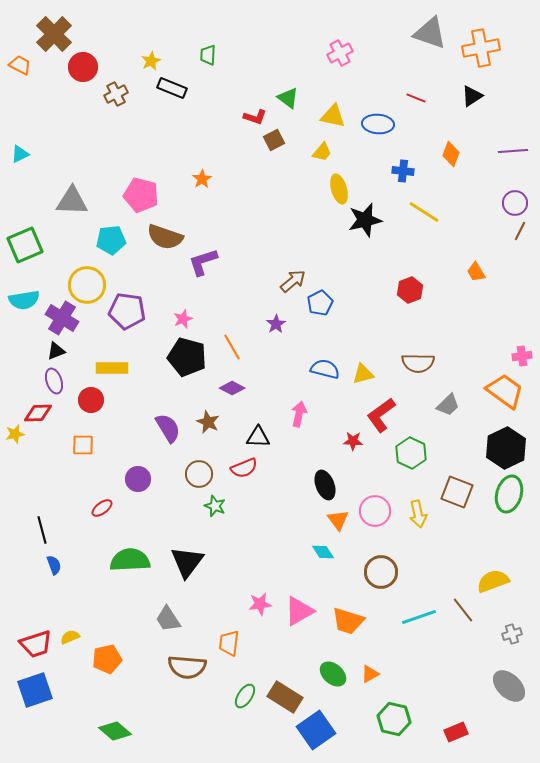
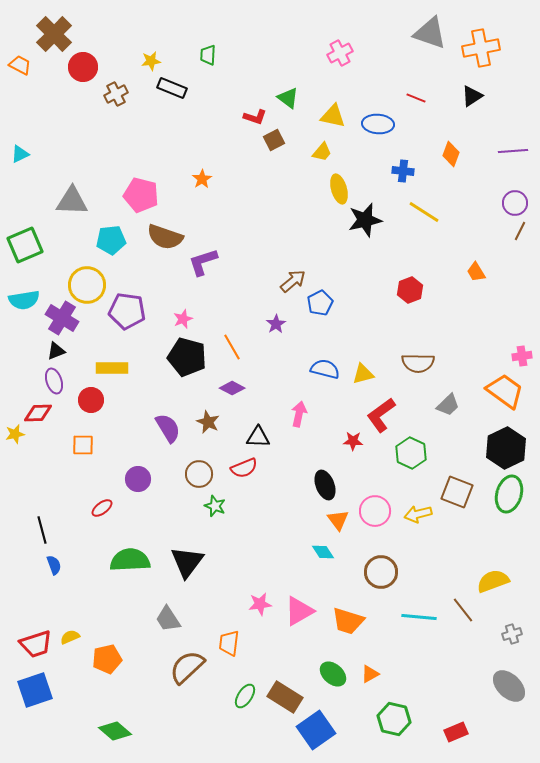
yellow star at (151, 61): rotated 18 degrees clockwise
yellow arrow at (418, 514): rotated 88 degrees clockwise
cyan line at (419, 617): rotated 24 degrees clockwise
brown semicircle at (187, 667): rotated 132 degrees clockwise
